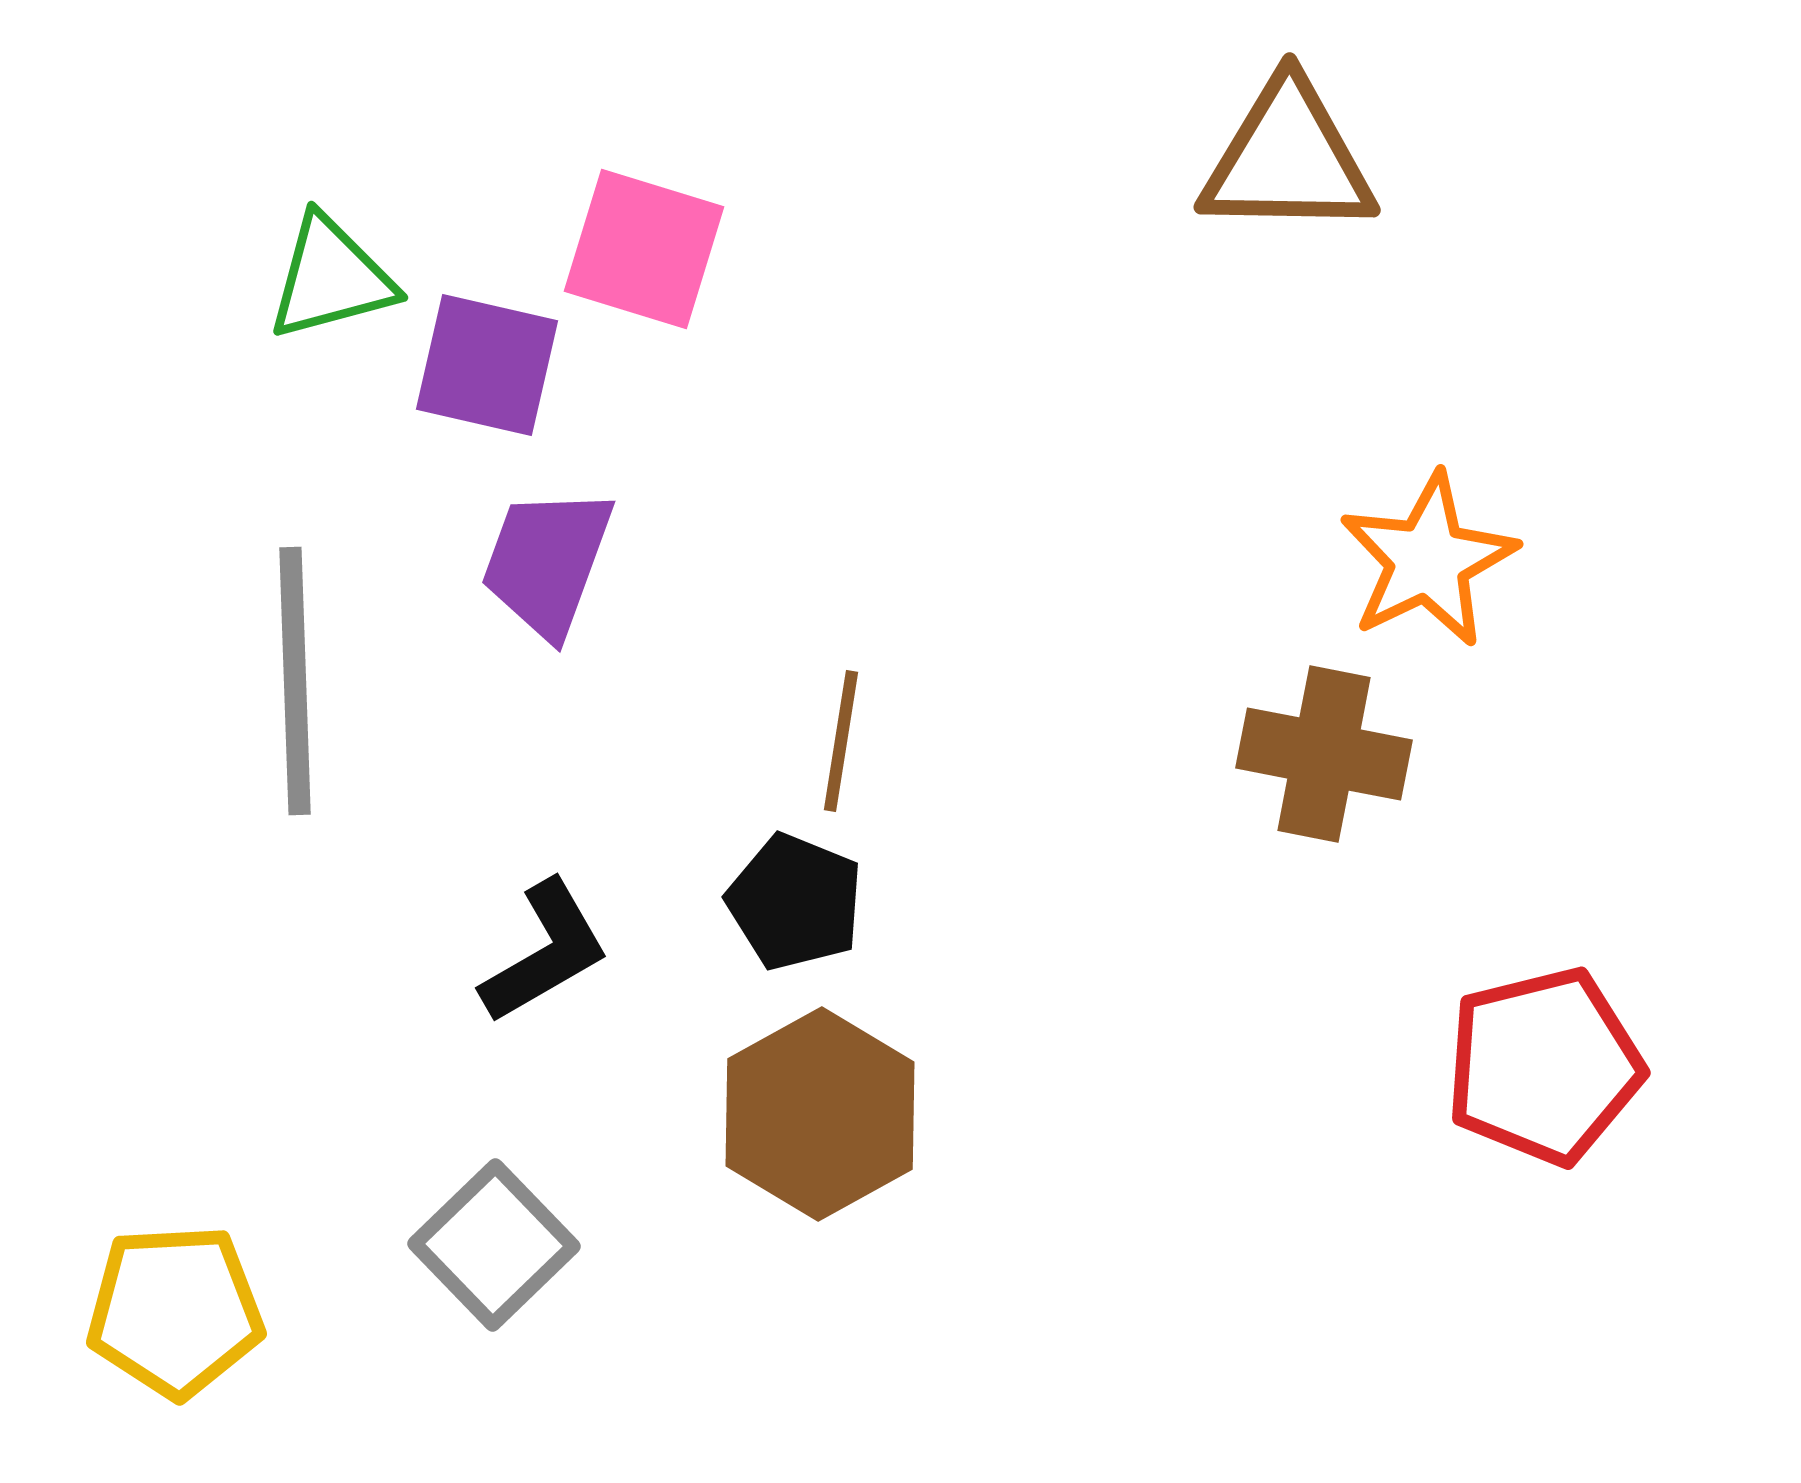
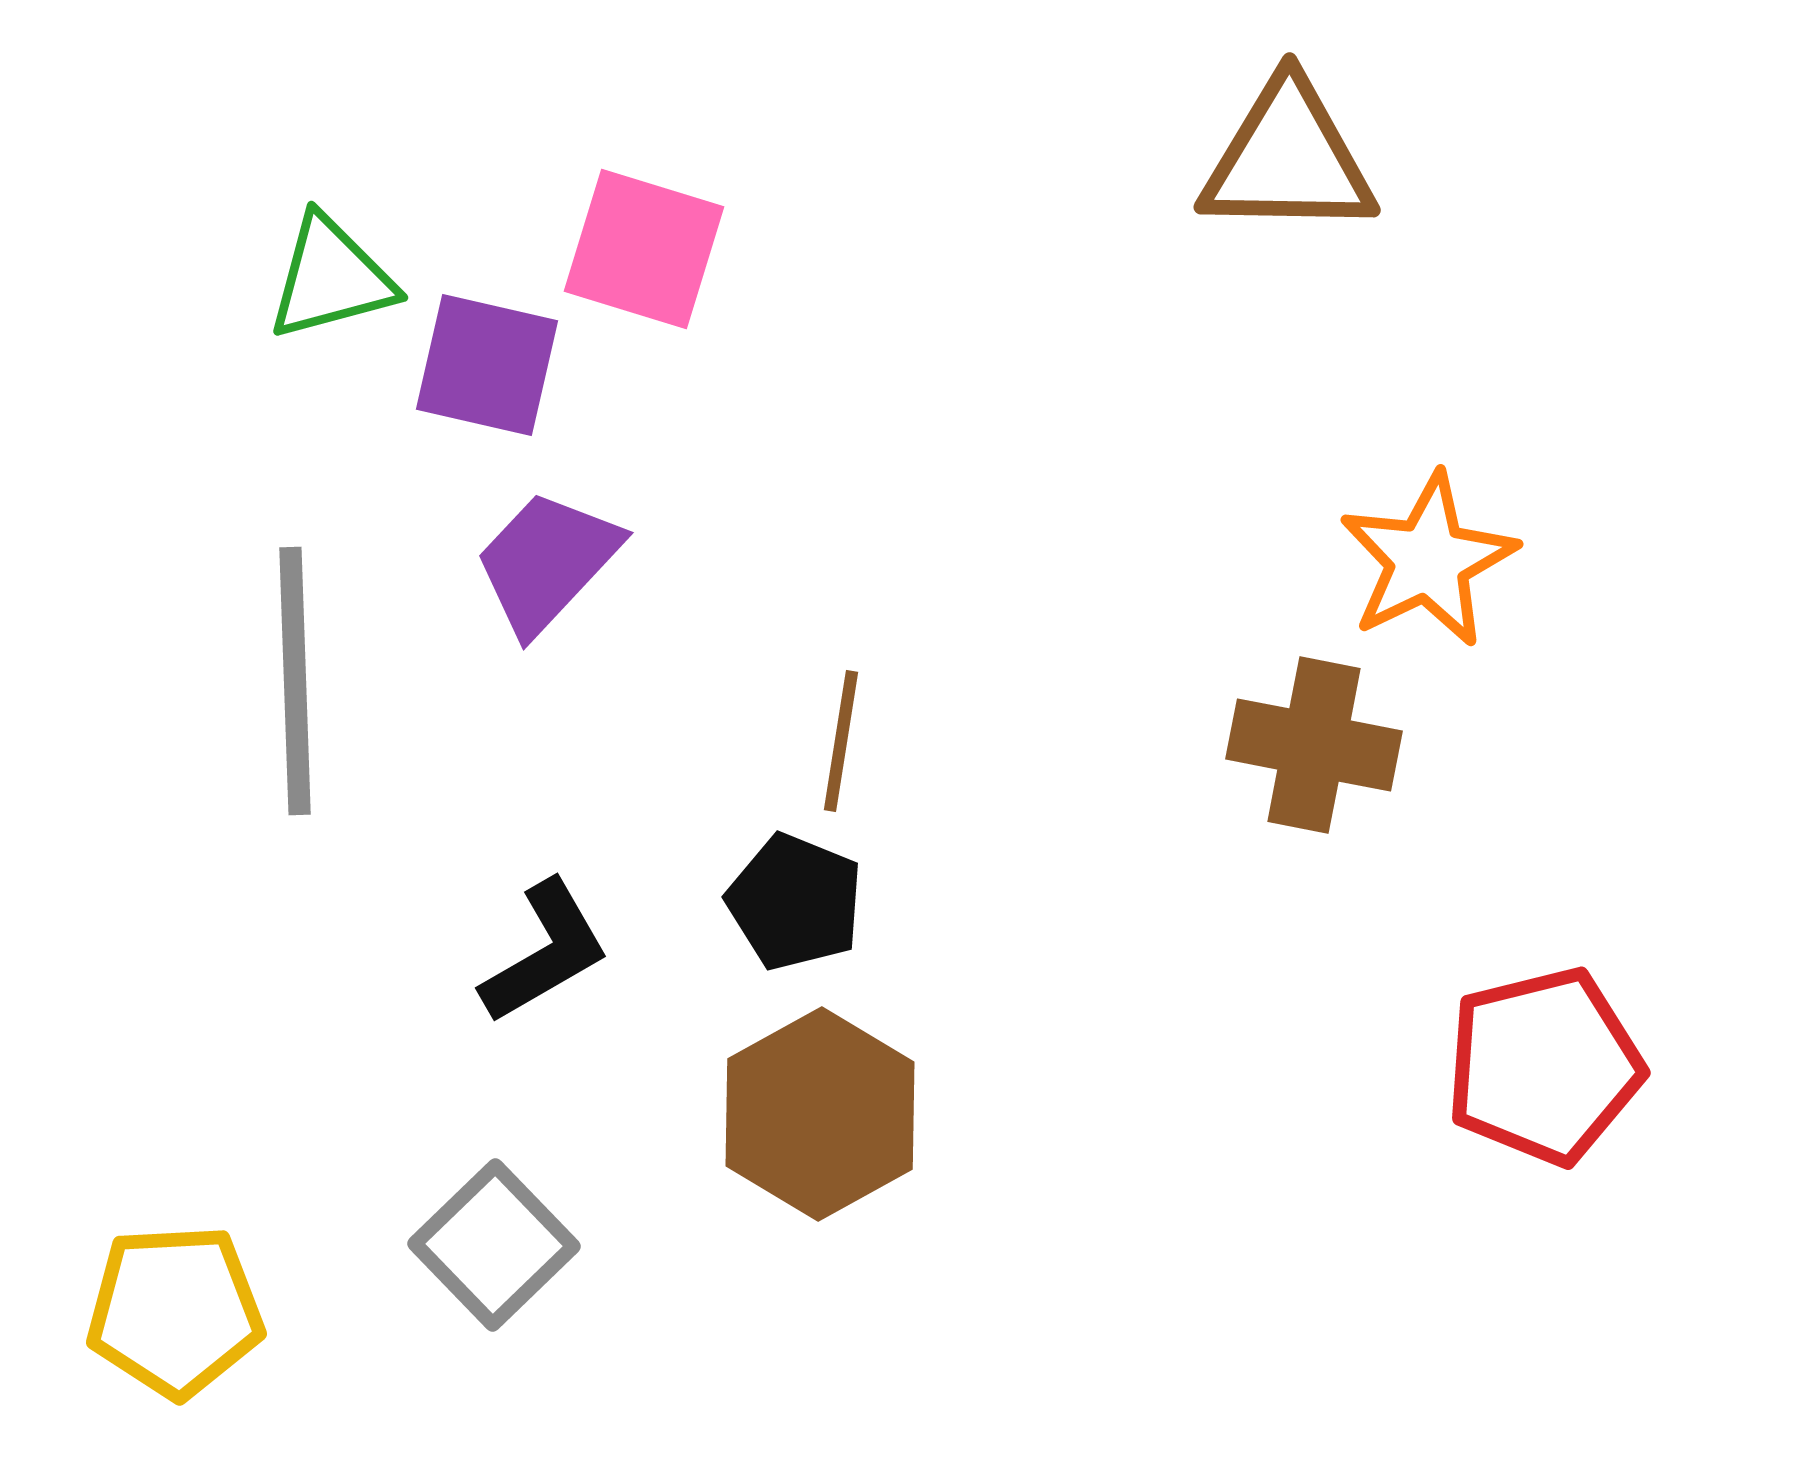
purple trapezoid: rotated 23 degrees clockwise
brown cross: moved 10 px left, 9 px up
